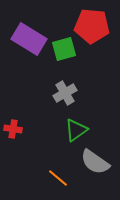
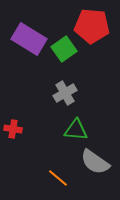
green square: rotated 20 degrees counterclockwise
green triangle: rotated 40 degrees clockwise
